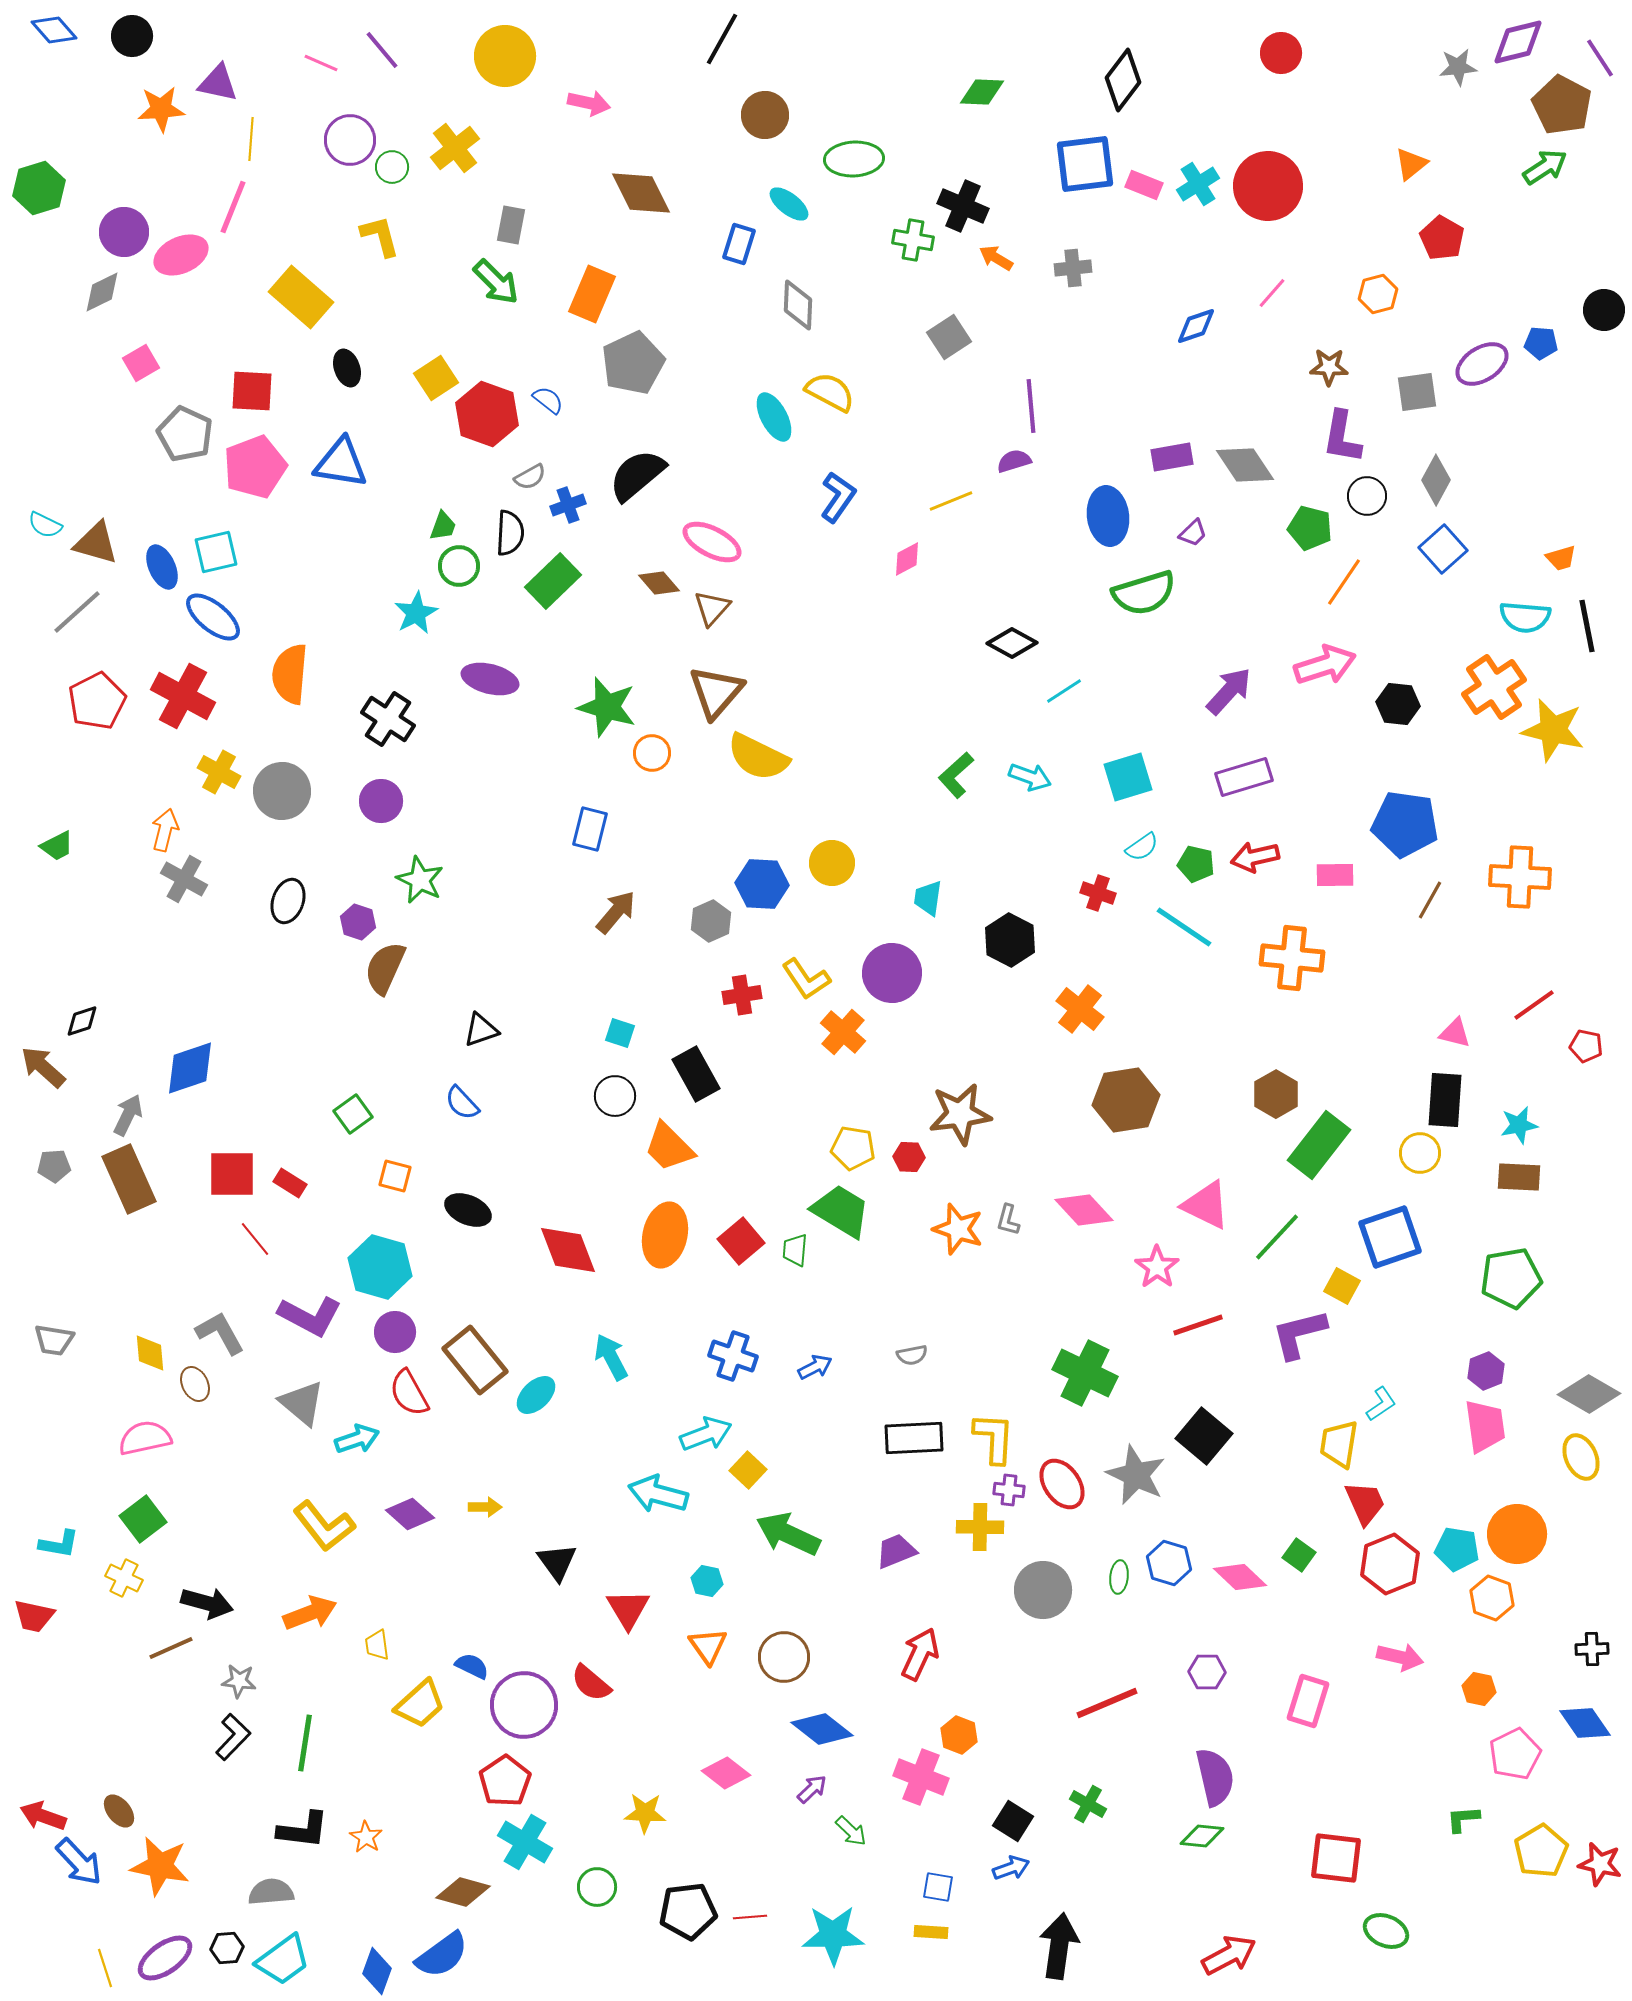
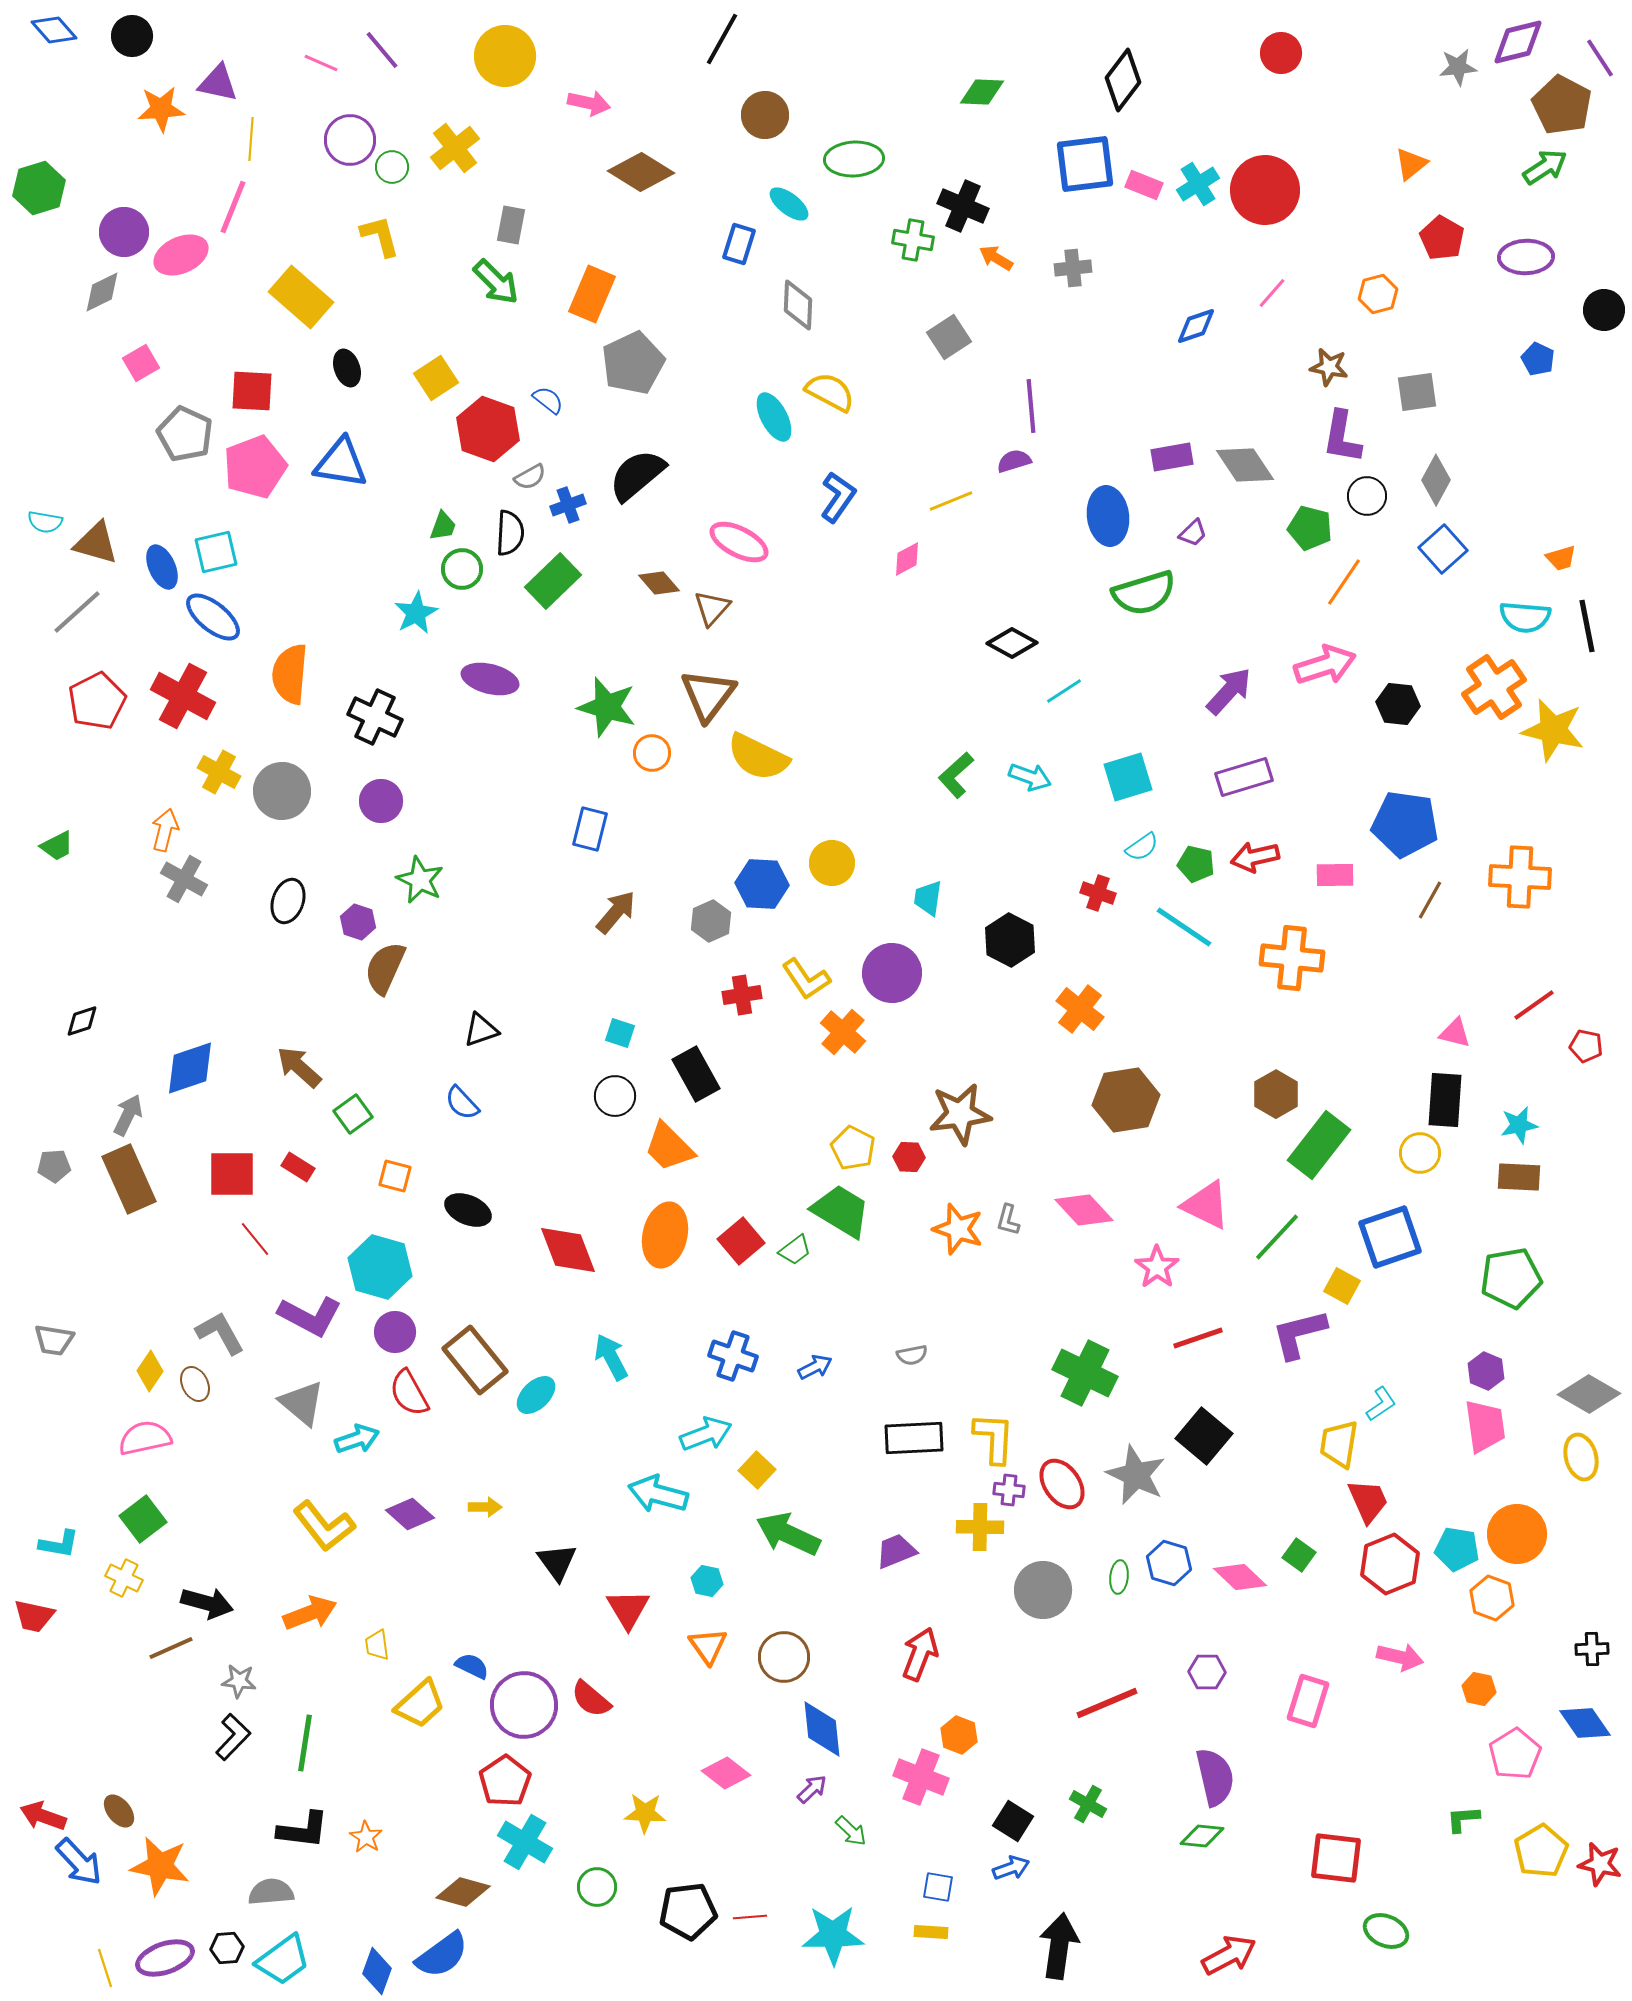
red circle at (1268, 186): moved 3 px left, 4 px down
brown diamond at (641, 193): moved 21 px up; rotated 32 degrees counterclockwise
blue pentagon at (1541, 343): moved 3 px left, 16 px down; rotated 20 degrees clockwise
purple ellipse at (1482, 364): moved 44 px right, 107 px up; rotated 30 degrees clockwise
brown star at (1329, 367): rotated 9 degrees clockwise
red hexagon at (487, 414): moved 1 px right, 15 px down
cyan semicircle at (45, 525): moved 3 px up; rotated 16 degrees counterclockwise
pink ellipse at (712, 542): moved 27 px right
green circle at (459, 566): moved 3 px right, 3 px down
brown triangle at (716, 692): moved 8 px left, 3 px down; rotated 4 degrees counterclockwise
black cross at (388, 719): moved 13 px left, 2 px up; rotated 8 degrees counterclockwise
brown arrow at (43, 1067): moved 256 px right
yellow pentagon at (853, 1148): rotated 18 degrees clockwise
red rectangle at (290, 1183): moved 8 px right, 16 px up
green trapezoid at (795, 1250): rotated 132 degrees counterclockwise
red line at (1198, 1325): moved 13 px down
yellow diamond at (150, 1353): moved 18 px down; rotated 39 degrees clockwise
purple hexagon at (1486, 1371): rotated 15 degrees counterclockwise
yellow ellipse at (1581, 1457): rotated 9 degrees clockwise
yellow square at (748, 1470): moved 9 px right
red trapezoid at (1365, 1503): moved 3 px right, 2 px up
red arrow at (920, 1654): rotated 4 degrees counterclockwise
red semicircle at (591, 1683): moved 16 px down
blue diamond at (822, 1729): rotated 46 degrees clockwise
pink pentagon at (1515, 1754): rotated 6 degrees counterclockwise
purple ellipse at (165, 1958): rotated 16 degrees clockwise
